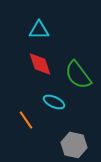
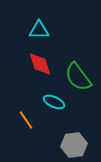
green semicircle: moved 2 px down
gray hexagon: rotated 20 degrees counterclockwise
